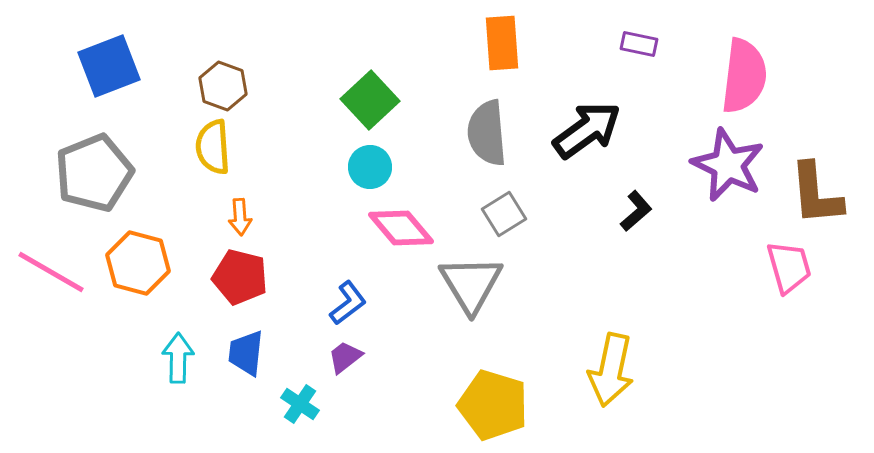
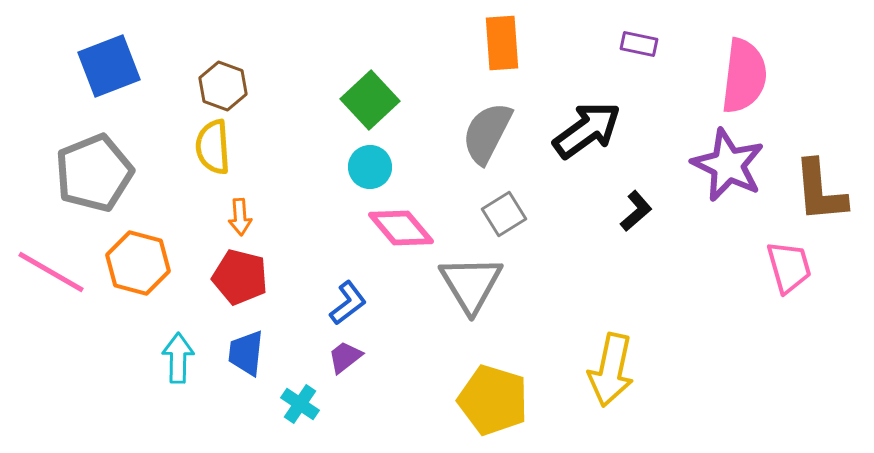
gray semicircle: rotated 32 degrees clockwise
brown L-shape: moved 4 px right, 3 px up
yellow pentagon: moved 5 px up
